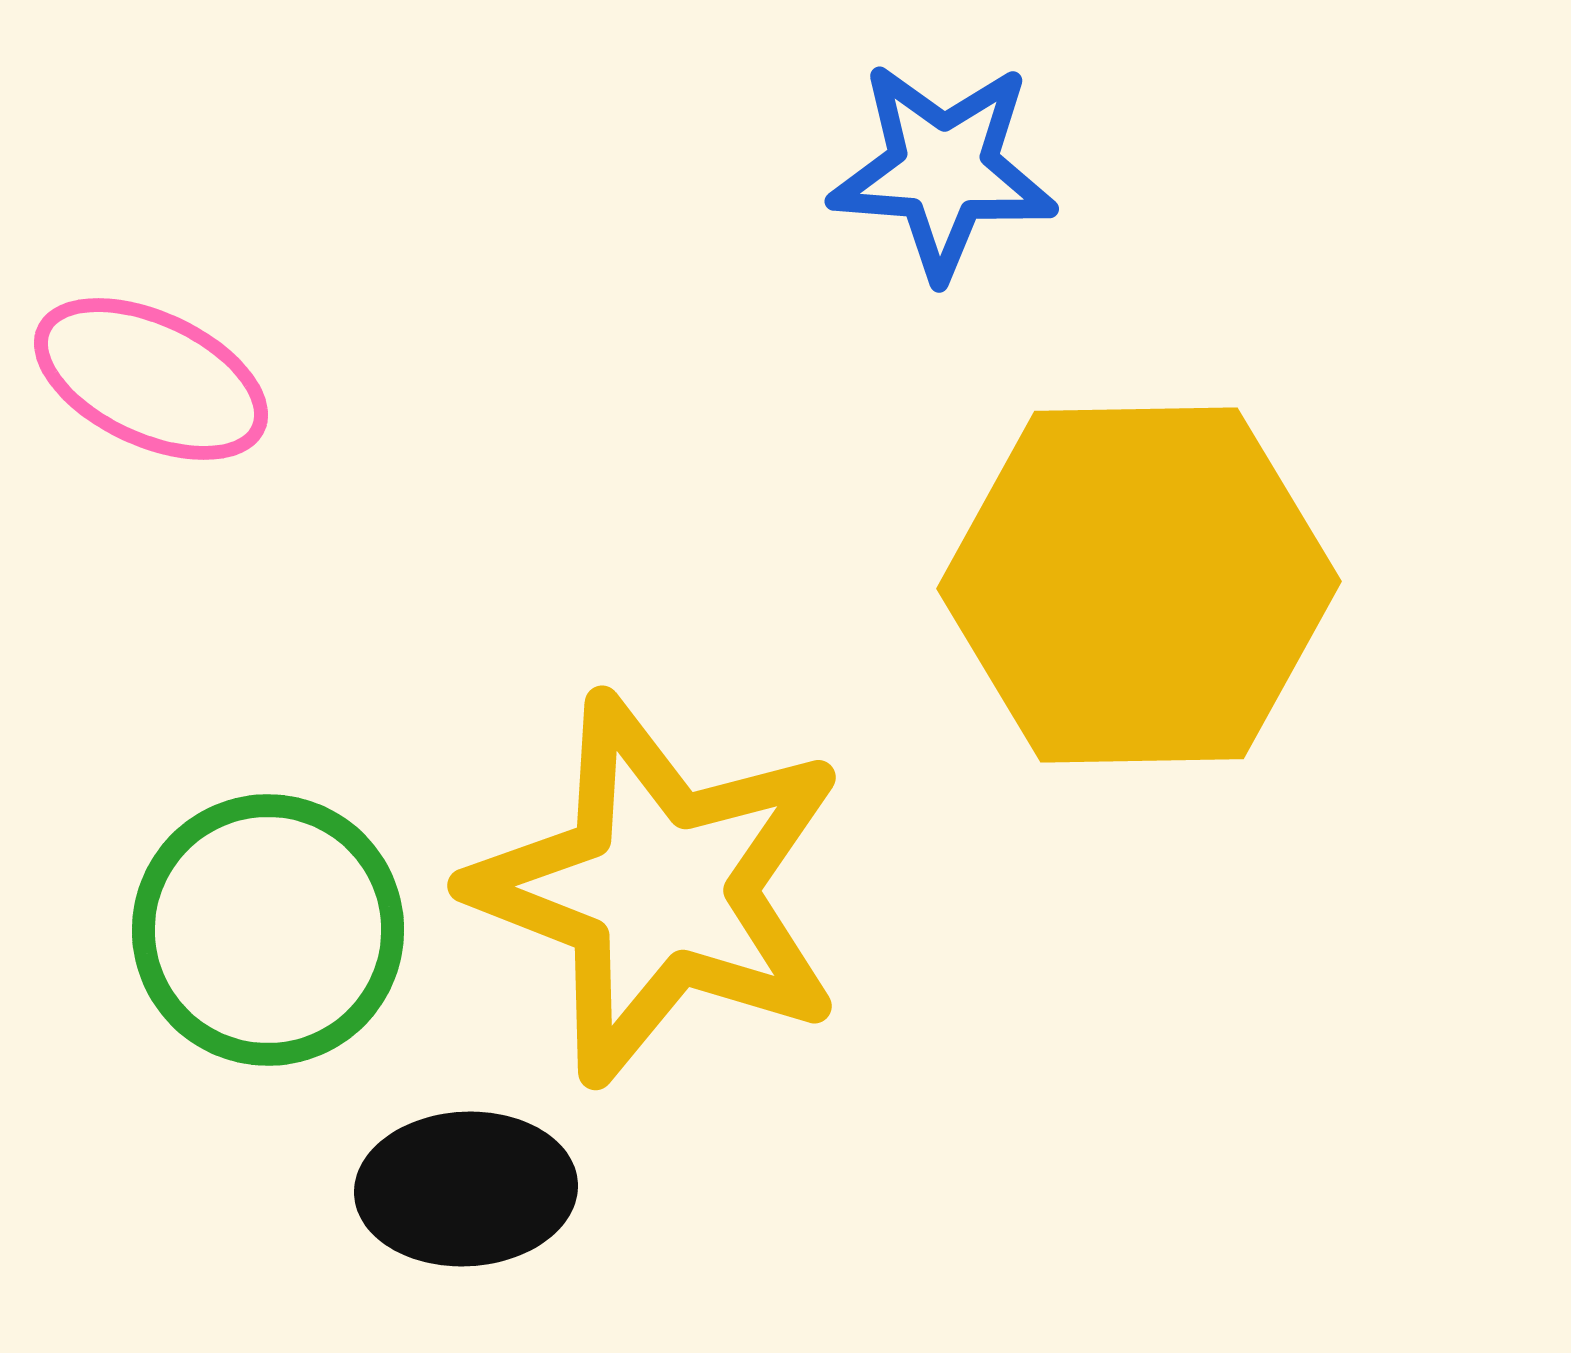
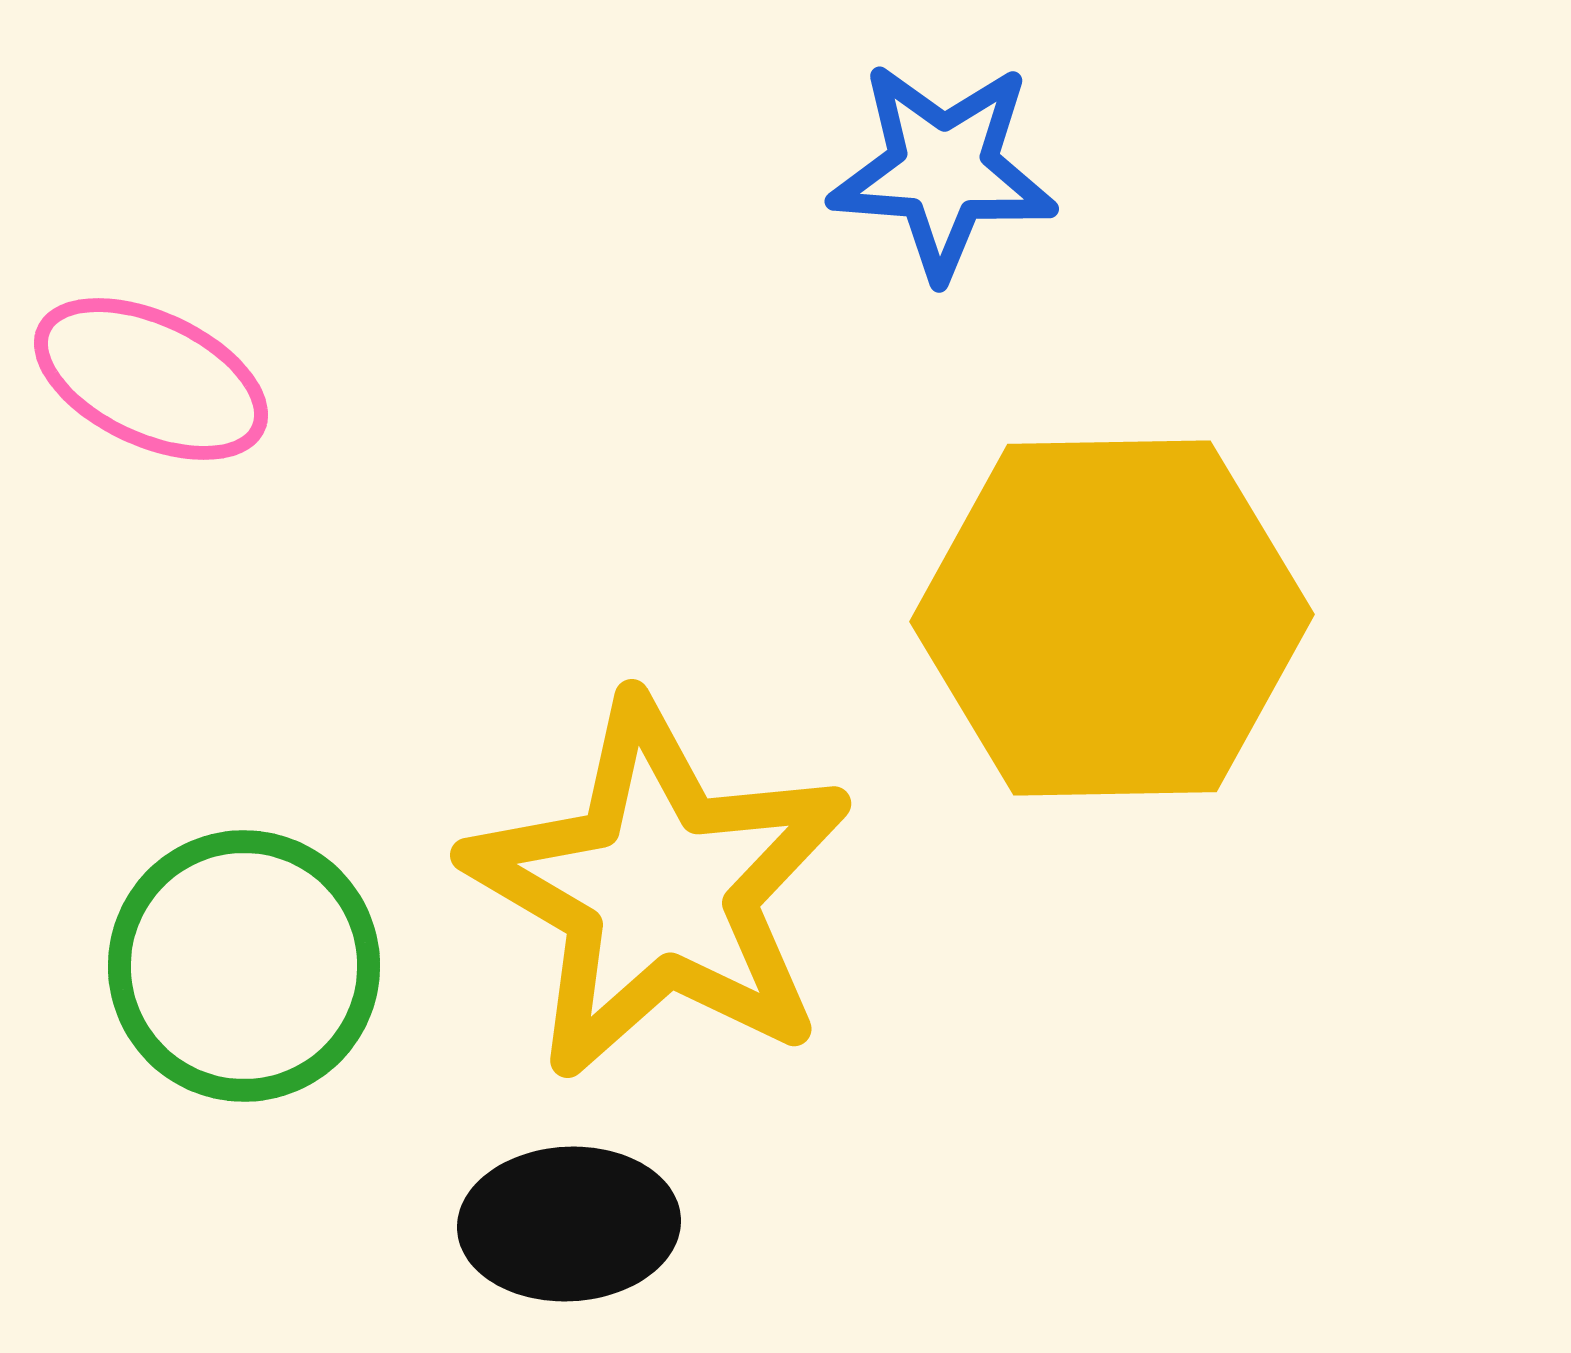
yellow hexagon: moved 27 px left, 33 px down
yellow star: rotated 9 degrees clockwise
green circle: moved 24 px left, 36 px down
black ellipse: moved 103 px right, 35 px down
